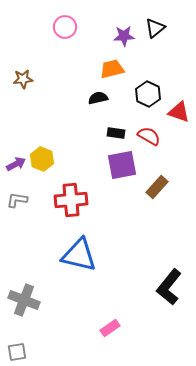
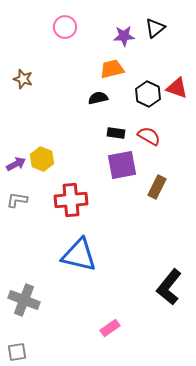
brown star: rotated 24 degrees clockwise
red triangle: moved 2 px left, 24 px up
brown rectangle: rotated 15 degrees counterclockwise
